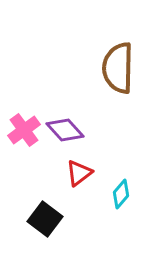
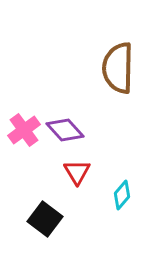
red triangle: moved 2 px left, 1 px up; rotated 24 degrees counterclockwise
cyan diamond: moved 1 px right, 1 px down
